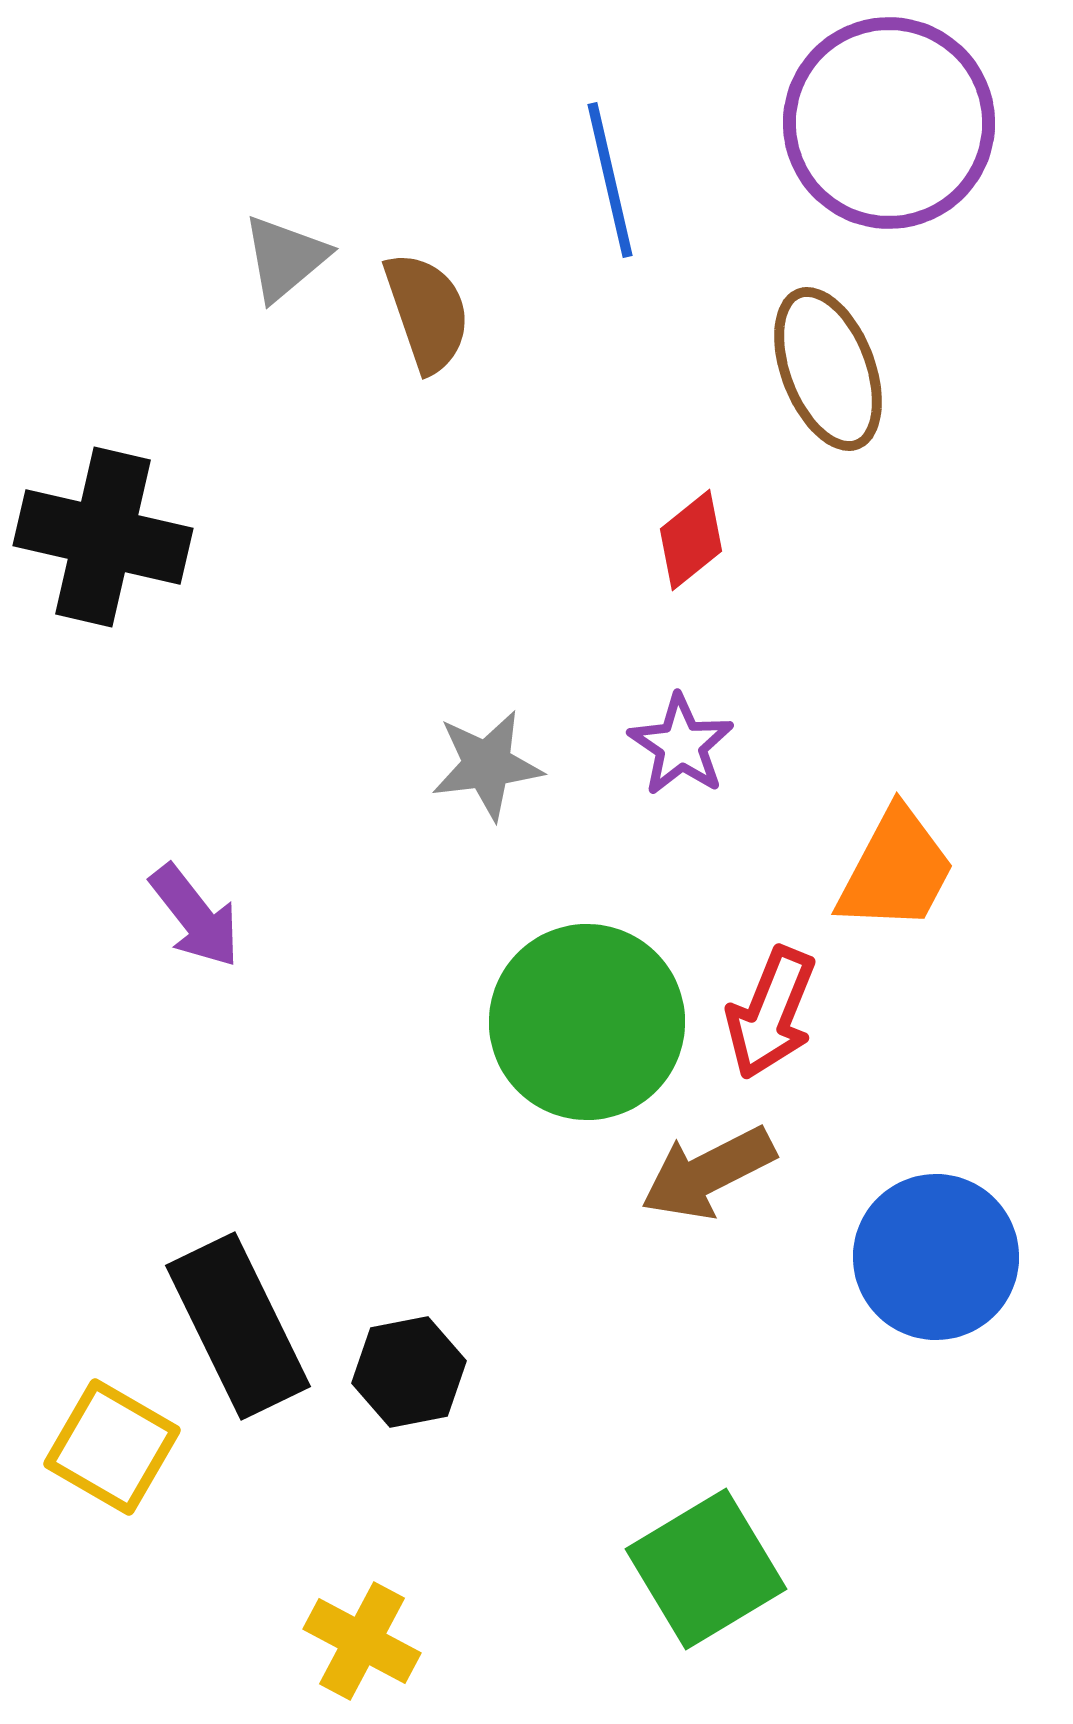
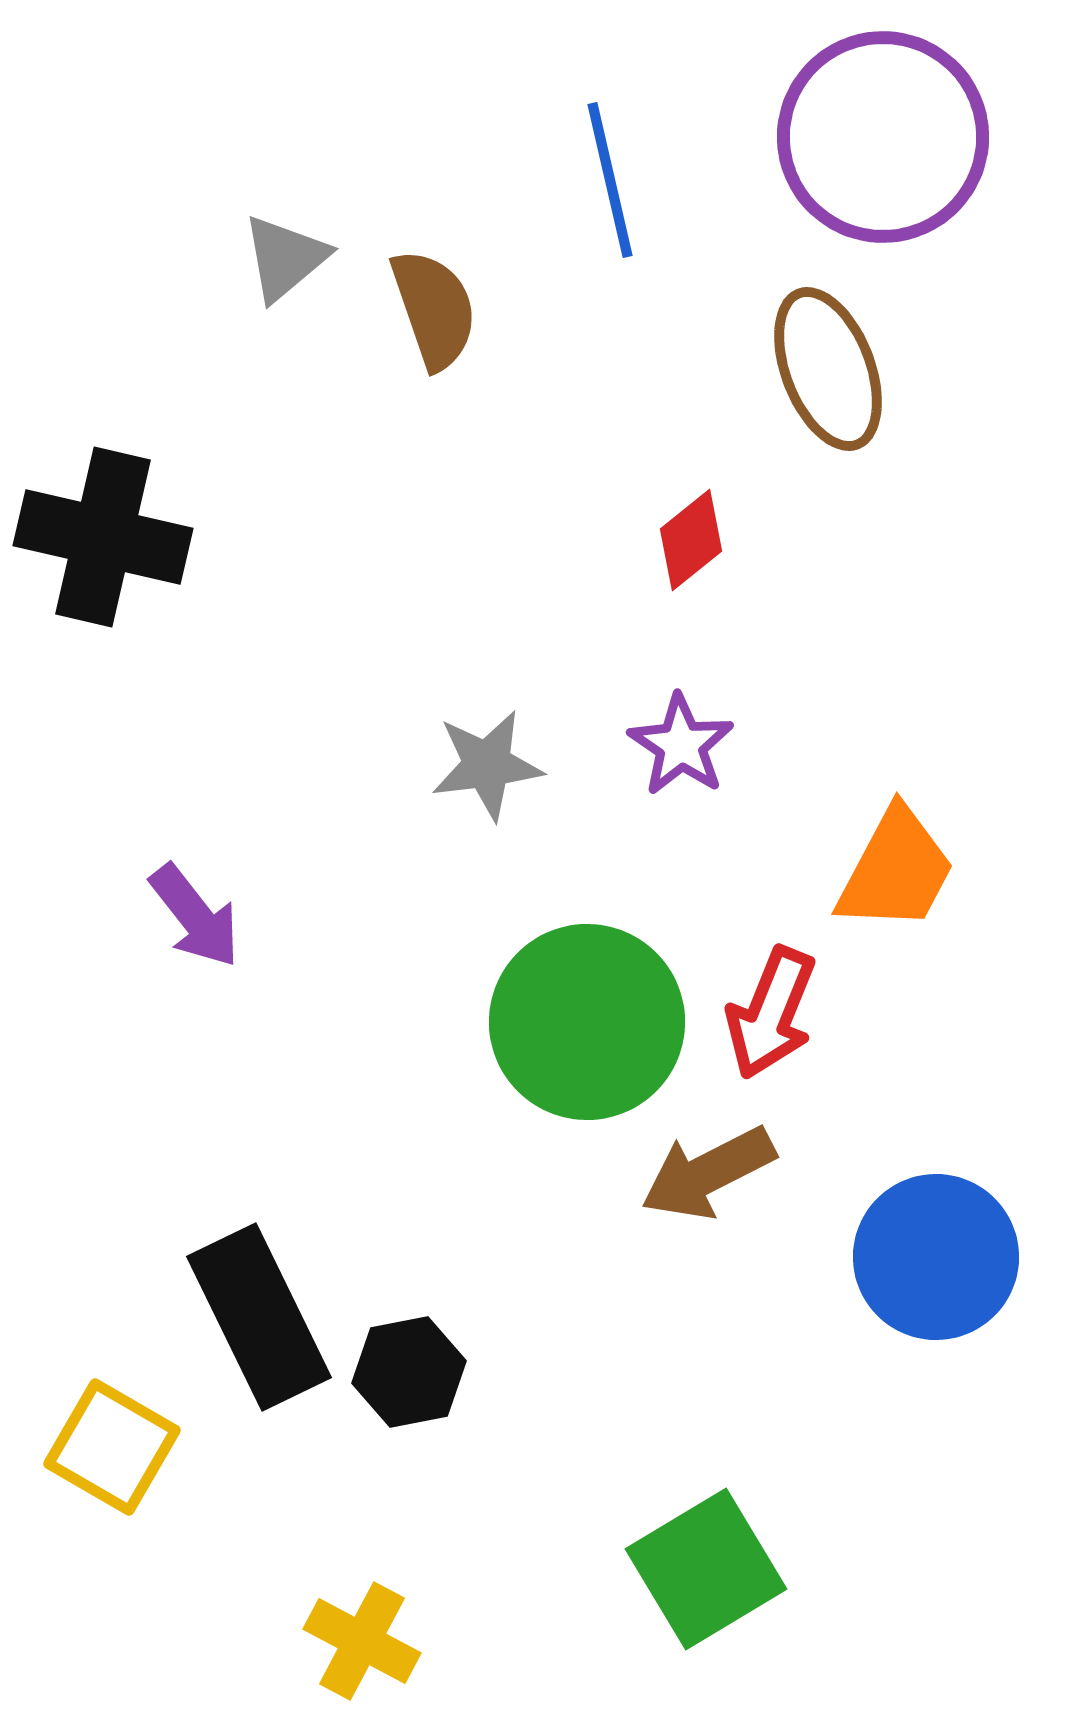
purple circle: moved 6 px left, 14 px down
brown semicircle: moved 7 px right, 3 px up
black rectangle: moved 21 px right, 9 px up
